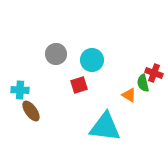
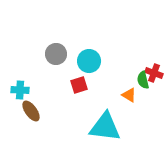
cyan circle: moved 3 px left, 1 px down
green semicircle: moved 3 px up
